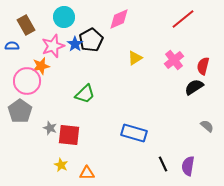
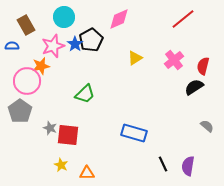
red square: moved 1 px left
